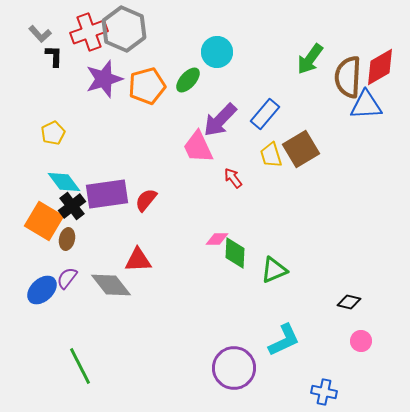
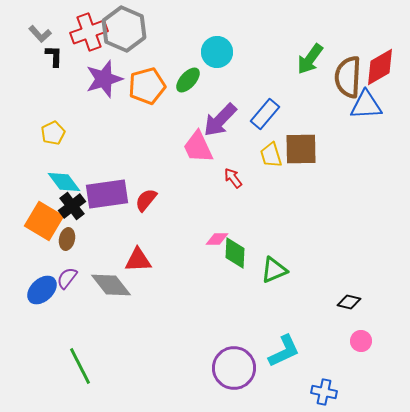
brown square: rotated 30 degrees clockwise
cyan L-shape: moved 11 px down
